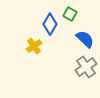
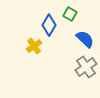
blue diamond: moved 1 px left, 1 px down
